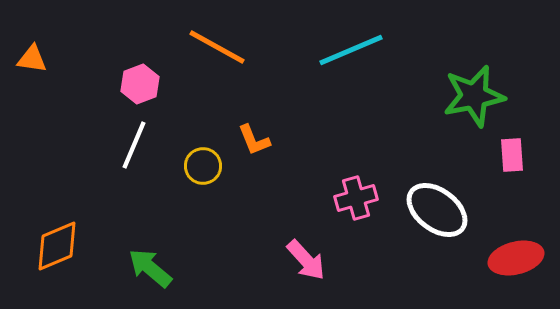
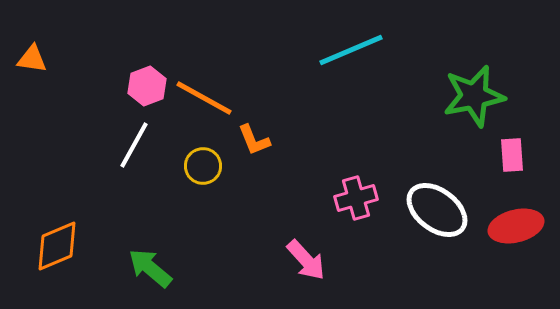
orange line: moved 13 px left, 51 px down
pink hexagon: moved 7 px right, 2 px down
white line: rotated 6 degrees clockwise
red ellipse: moved 32 px up
